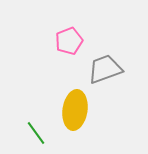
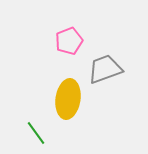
yellow ellipse: moved 7 px left, 11 px up
